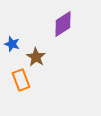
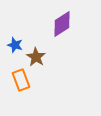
purple diamond: moved 1 px left
blue star: moved 3 px right, 1 px down
